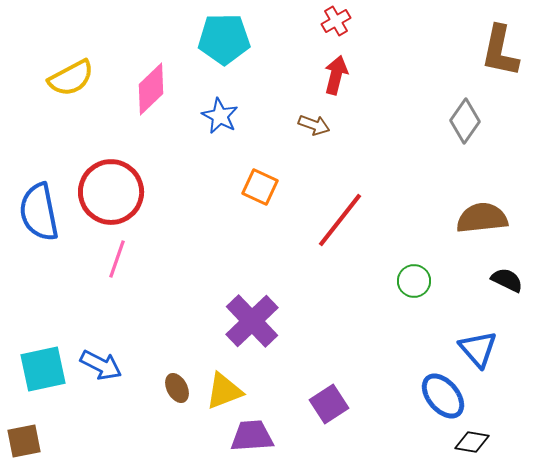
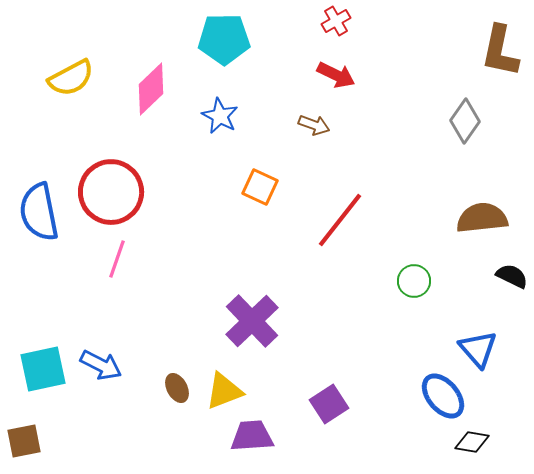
red arrow: rotated 102 degrees clockwise
black semicircle: moved 5 px right, 4 px up
